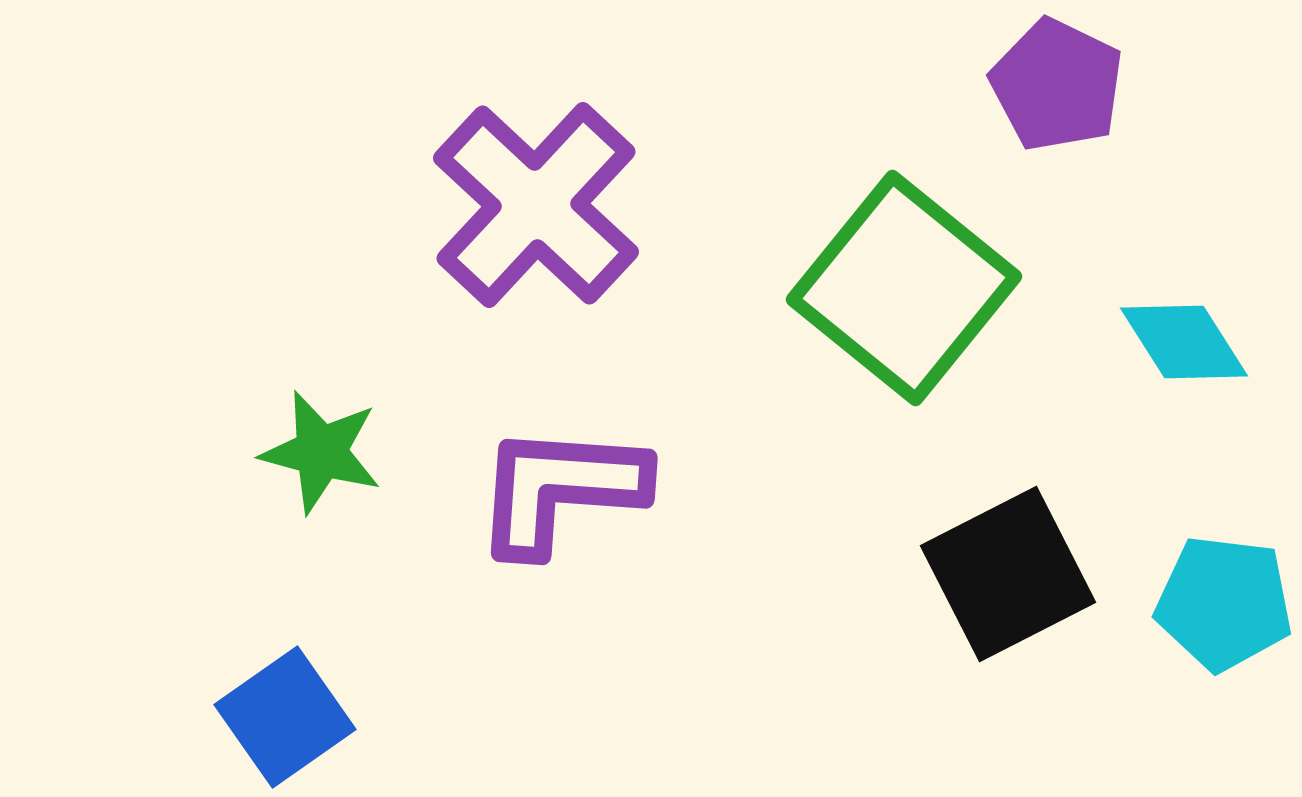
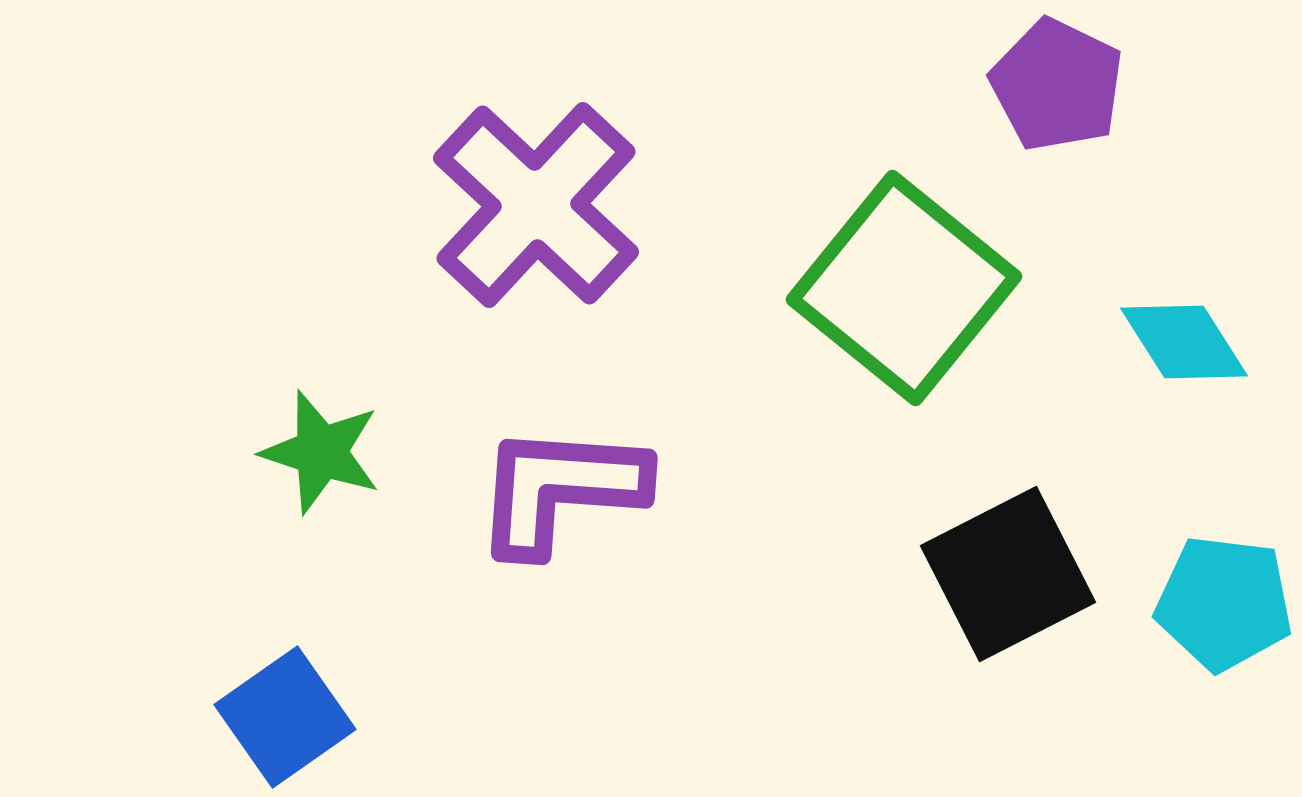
green star: rotated 3 degrees clockwise
